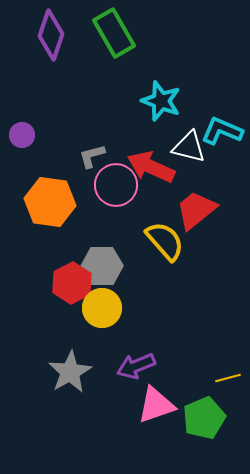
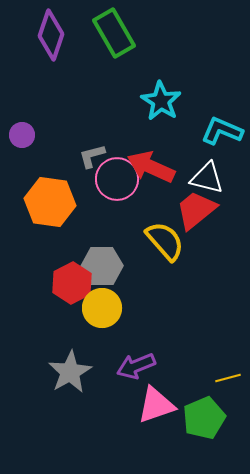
cyan star: rotated 12 degrees clockwise
white triangle: moved 18 px right, 31 px down
pink circle: moved 1 px right, 6 px up
